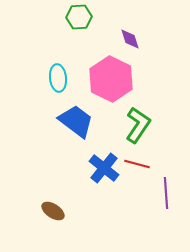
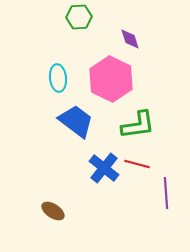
green L-shape: rotated 48 degrees clockwise
